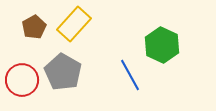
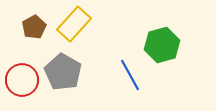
green hexagon: rotated 20 degrees clockwise
